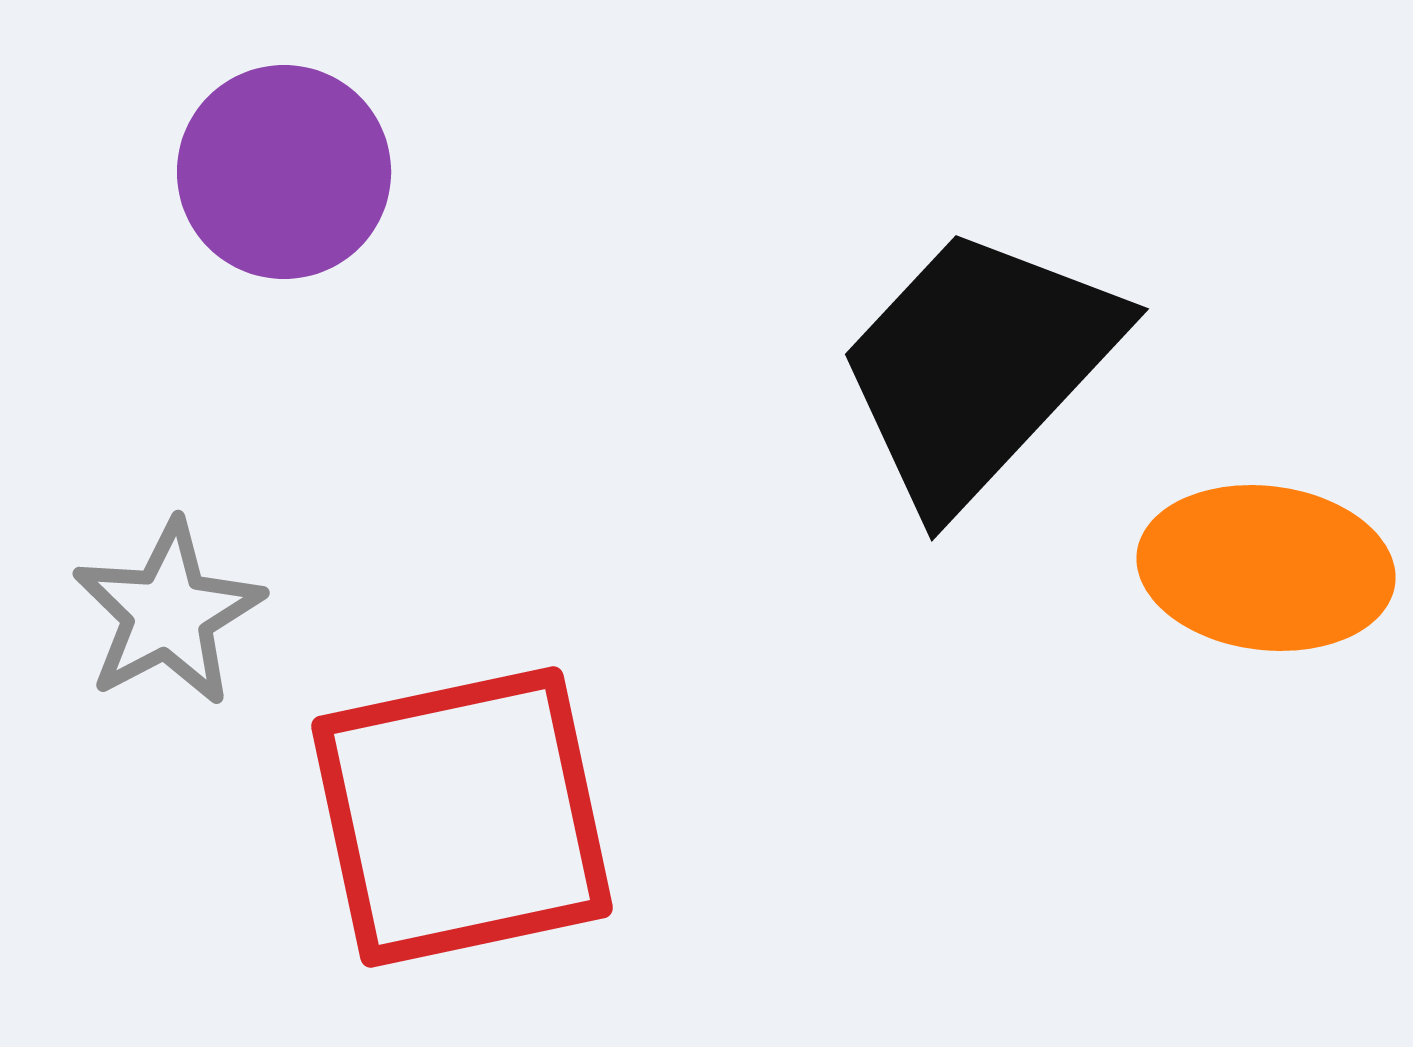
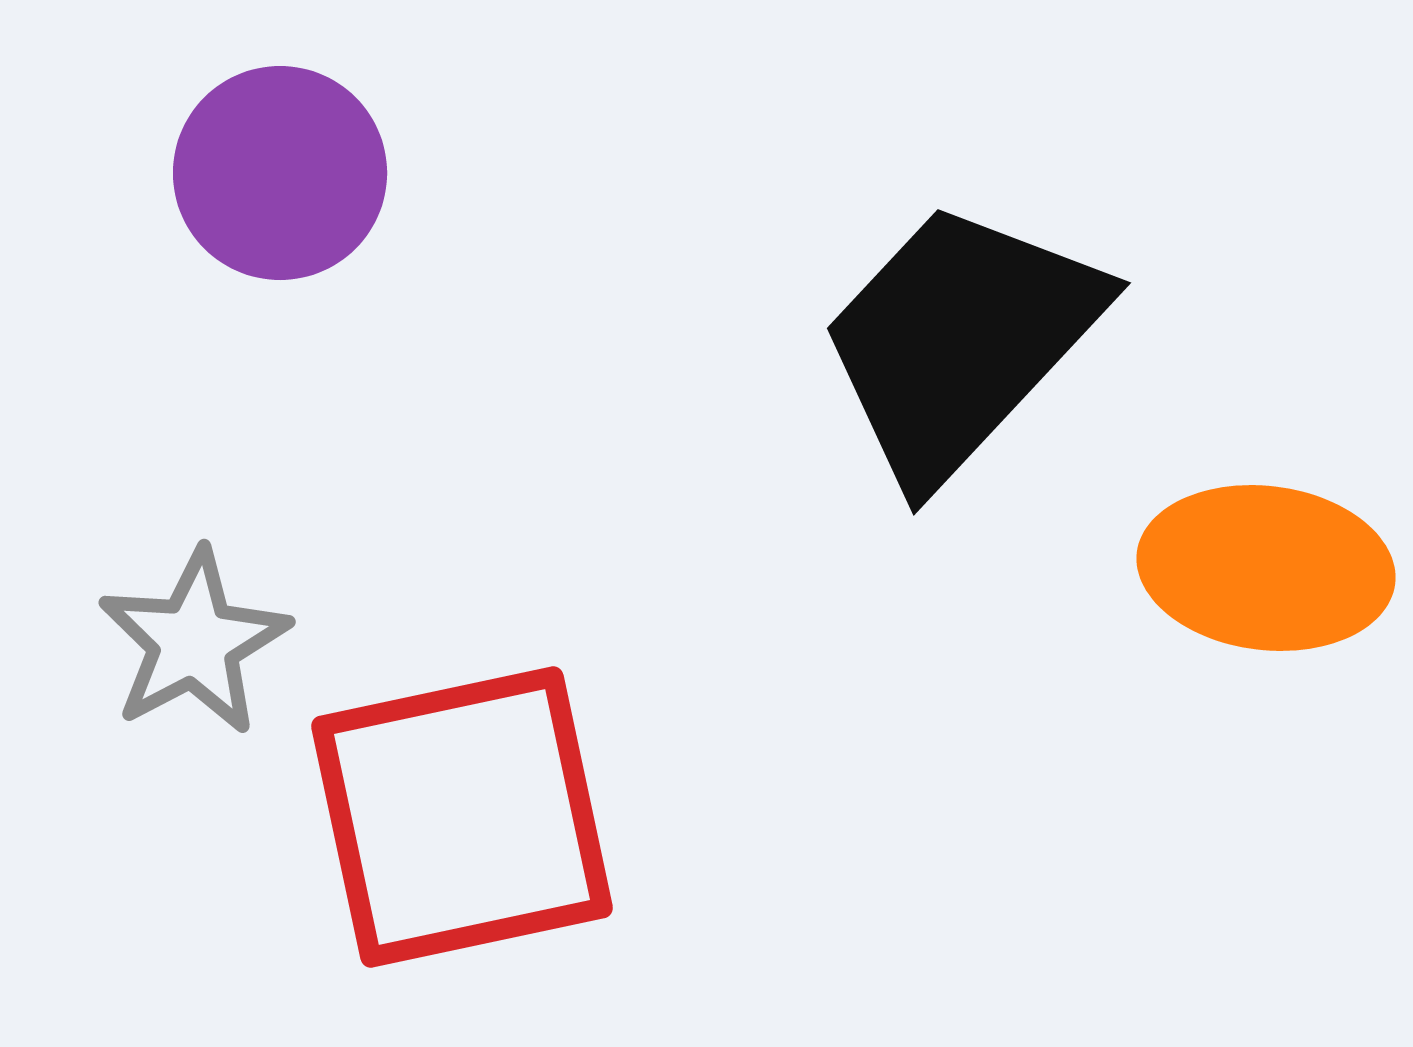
purple circle: moved 4 px left, 1 px down
black trapezoid: moved 18 px left, 26 px up
gray star: moved 26 px right, 29 px down
